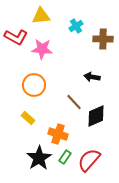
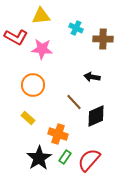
cyan cross: moved 2 px down; rotated 32 degrees counterclockwise
orange circle: moved 1 px left
